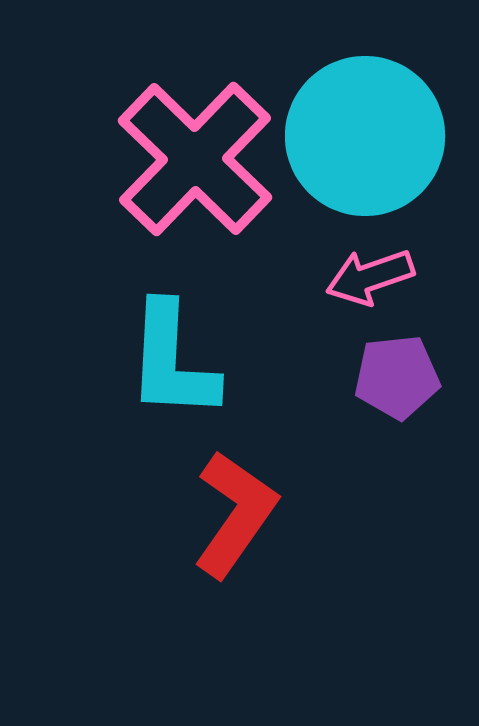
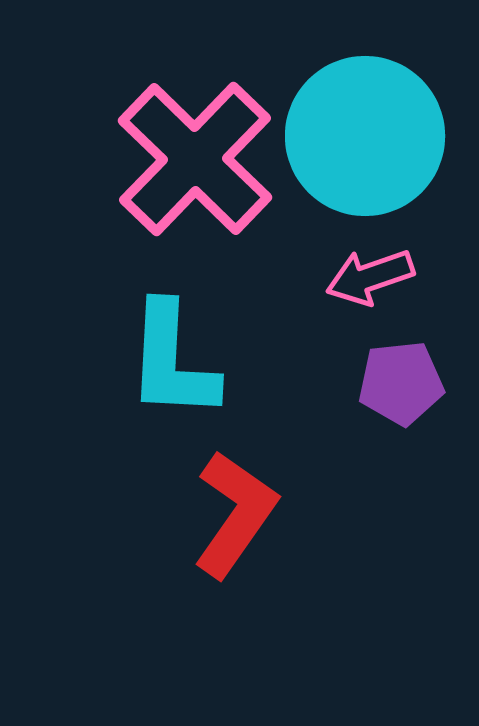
purple pentagon: moved 4 px right, 6 px down
